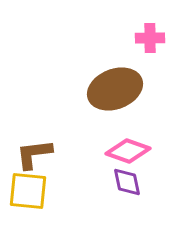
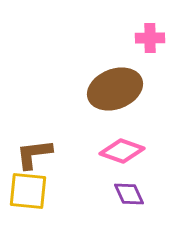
pink diamond: moved 6 px left
purple diamond: moved 2 px right, 12 px down; rotated 12 degrees counterclockwise
